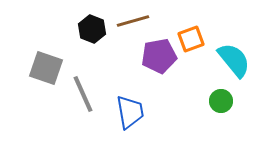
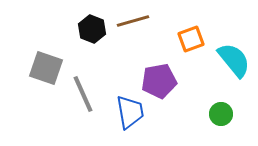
purple pentagon: moved 25 px down
green circle: moved 13 px down
